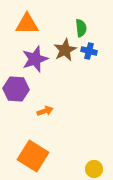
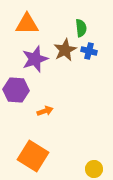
purple hexagon: moved 1 px down
